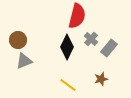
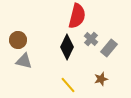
gray triangle: rotated 36 degrees clockwise
yellow line: rotated 12 degrees clockwise
